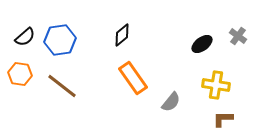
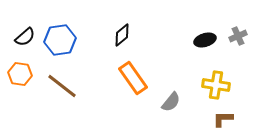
gray cross: rotated 30 degrees clockwise
black ellipse: moved 3 px right, 4 px up; rotated 20 degrees clockwise
